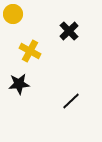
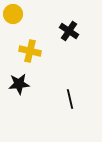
black cross: rotated 12 degrees counterclockwise
yellow cross: rotated 15 degrees counterclockwise
black line: moved 1 px left, 2 px up; rotated 60 degrees counterclockwise
